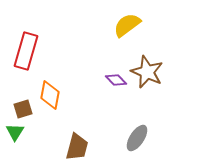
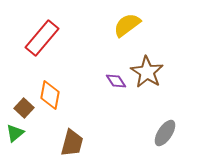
red rectangle: moved 16 px right, 13 px up; rotated 24 degrees clockwise
brown star: rotated 8 degrees clockwise
purple diamond: moved 1 px down; rotated 10 degrees clockwise
brown square: moved 1 px right, 1 px up; rotated 30 degrees counterclockwise
green triangle: moved 1 px down; rotated 18 degrees clockwise
gray ellipse: moved 28 px right, 5 px up
brown trapezoid: moved 5 px left, 4 px up
